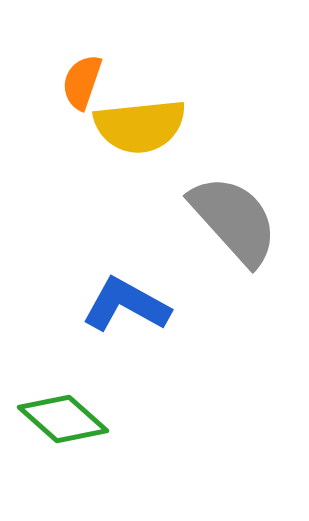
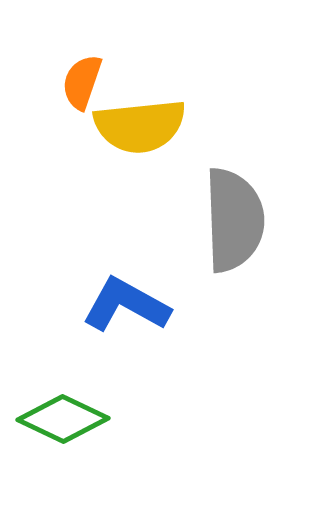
gray semicircle: rotated 40 degrees clockwise
green diamond: rotated 16 degrees counterclockwise
